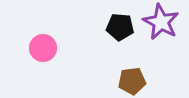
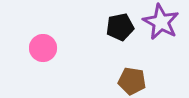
black pentagon: rotated 16 degrees counterclockwise
brown pentagon: rotated 16 degrees clockwise
